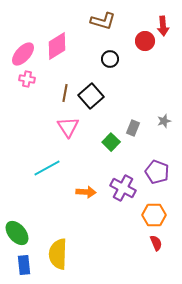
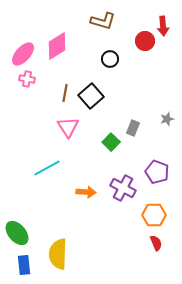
gray star: moved 3 px right, 2 px up
